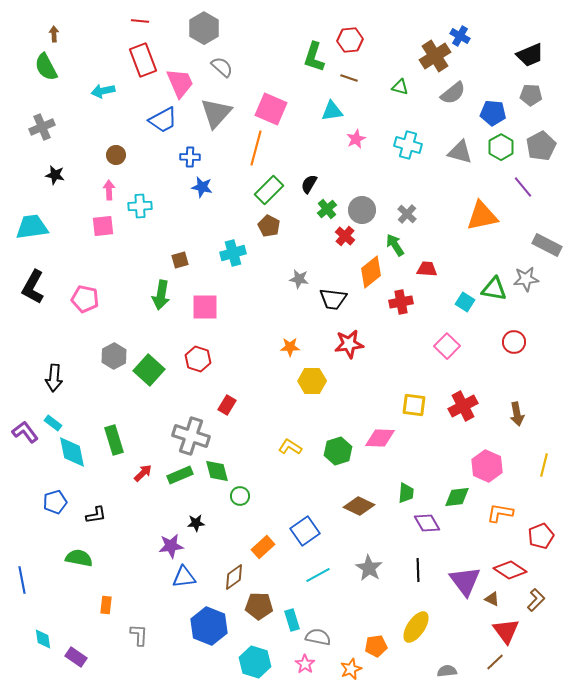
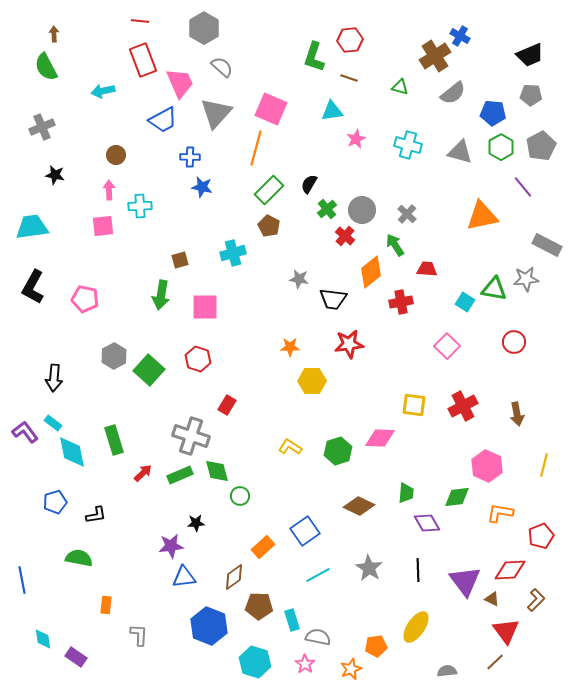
red diamond at (510, 570): rotated 36 degrees counterclockwise
